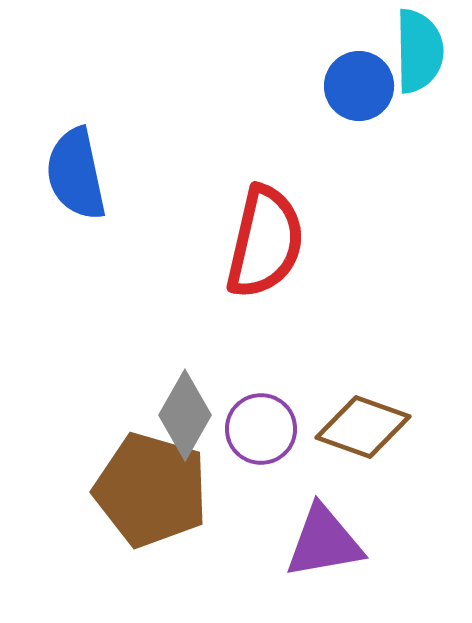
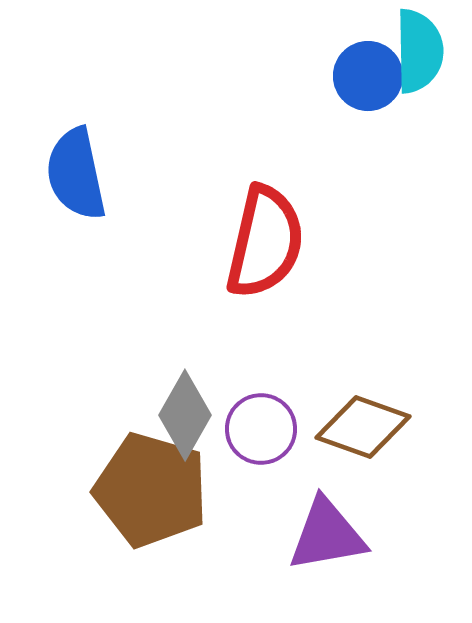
blue circle: moved 9 px right, 10 px up
purple triangle: moved 3 px right, 7 px up
